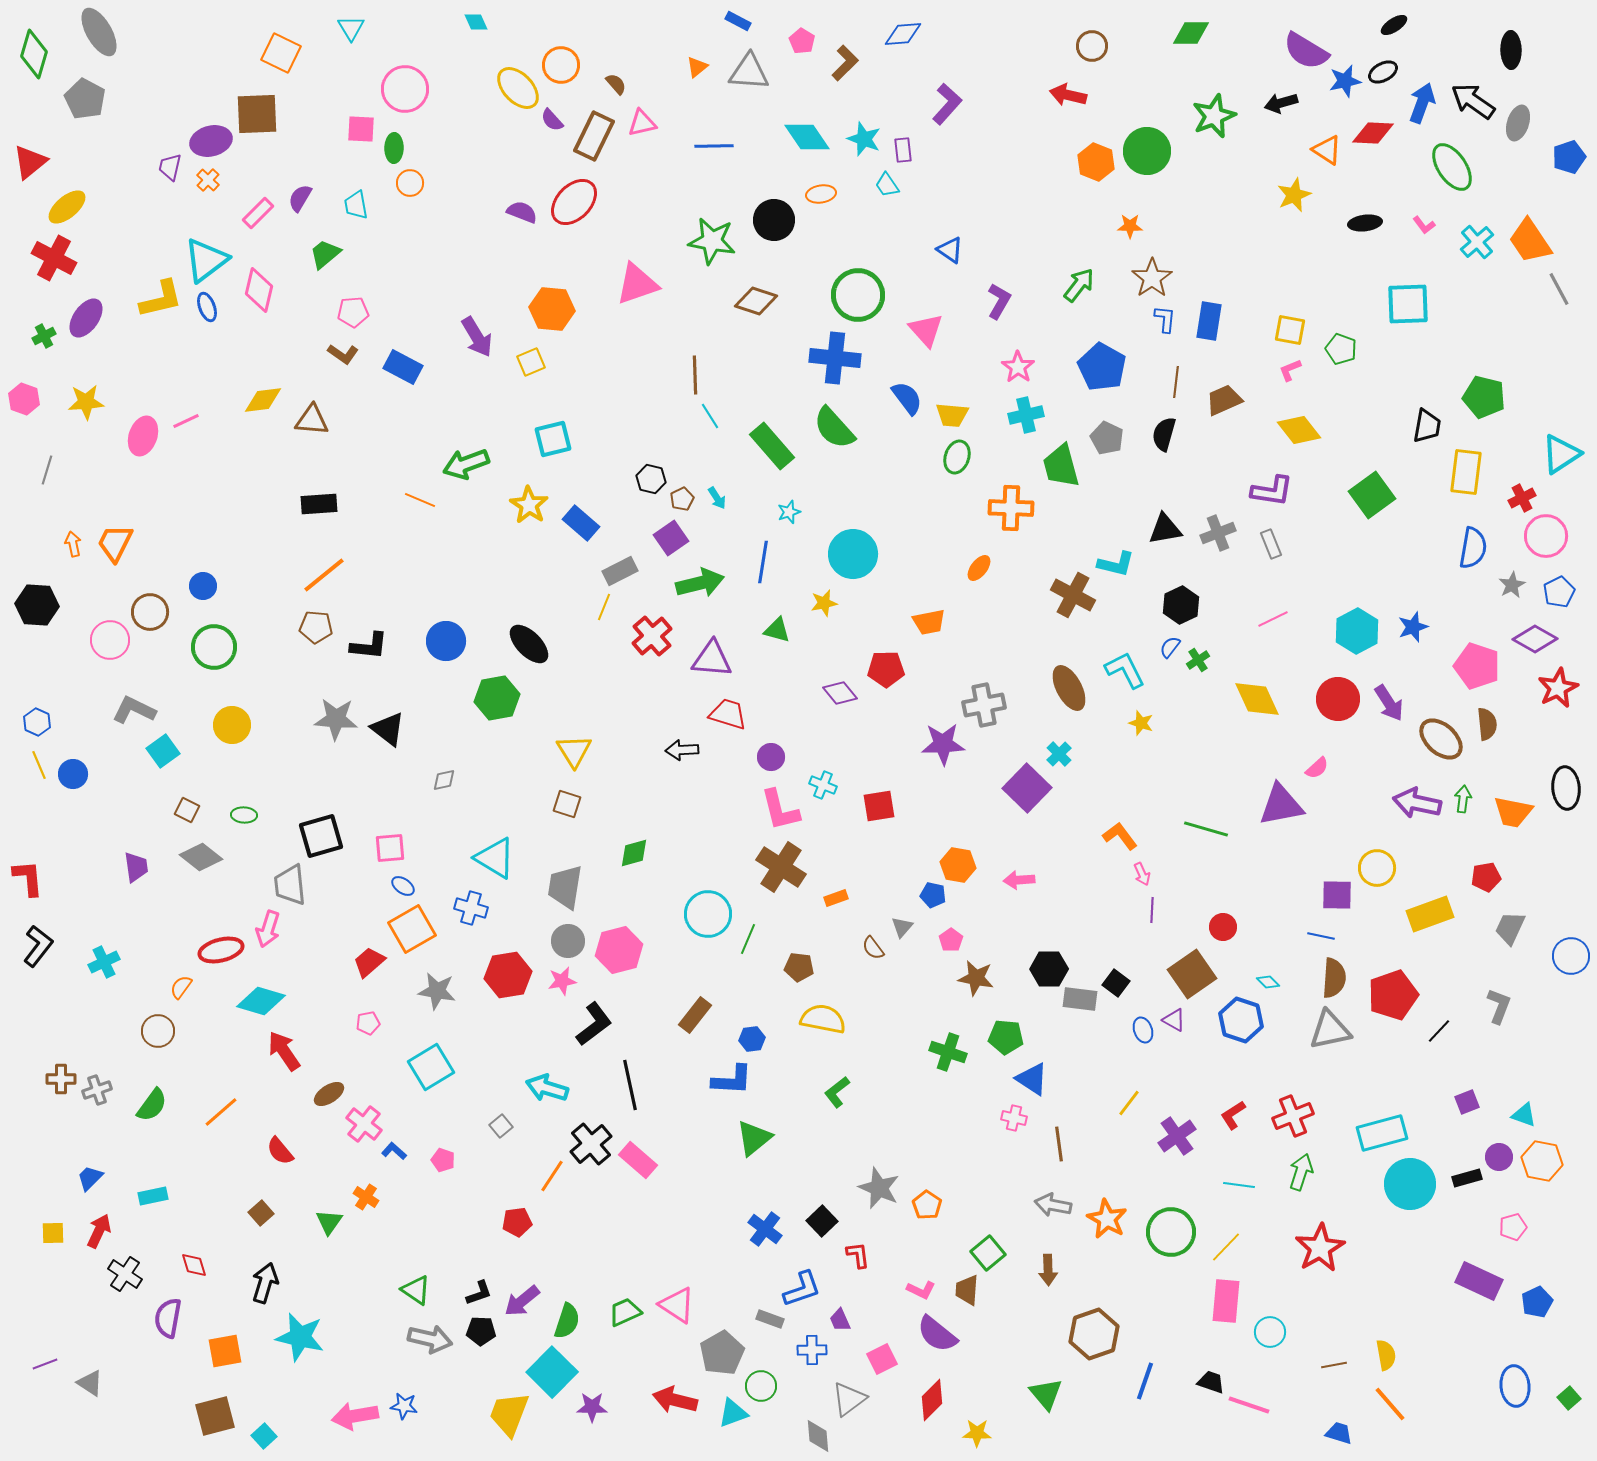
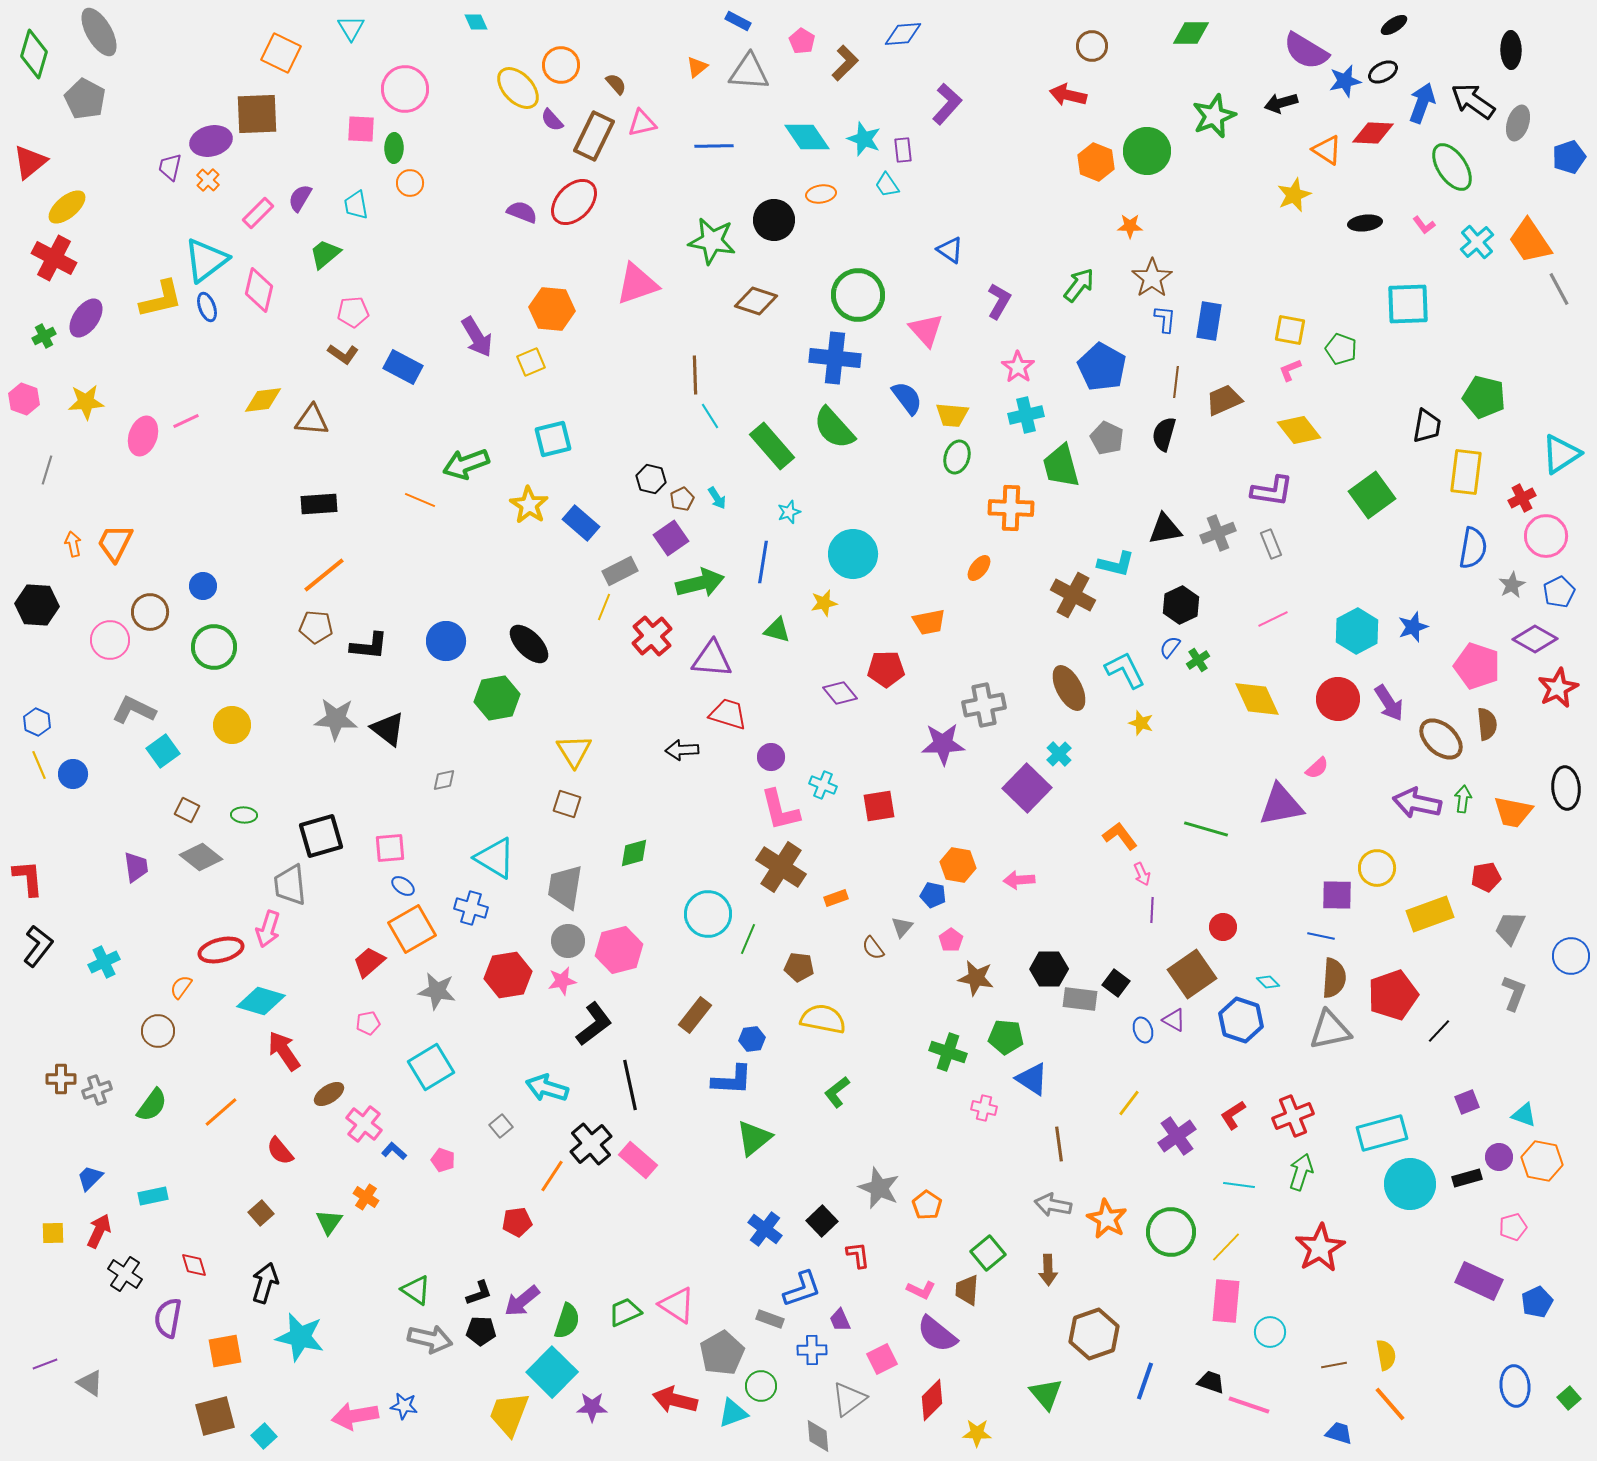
gray L-shape at (1499, 1006): moved 15 px right, 13 px up
pink cross at (1014, 1118): moved 30 px left, 10 px up
